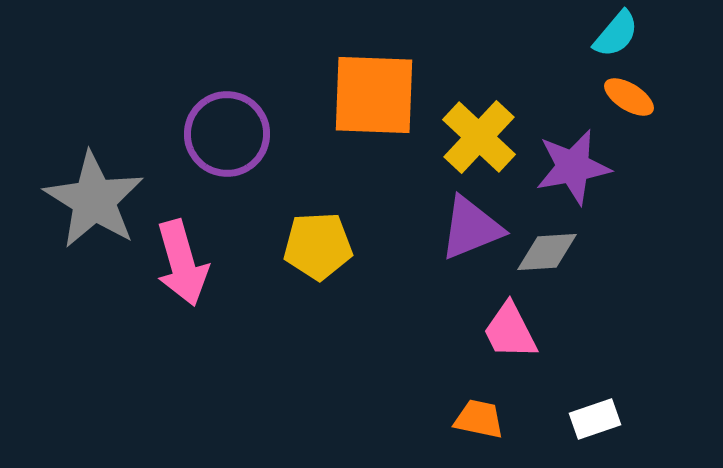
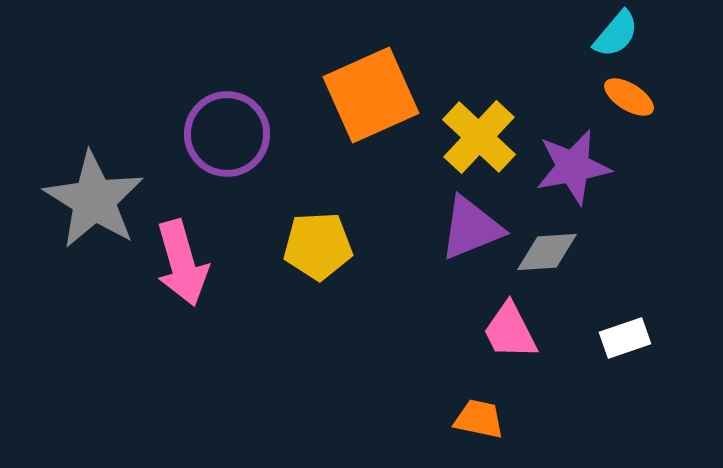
orange square: moved 3 px left; rotated 26 degrees counterclockwise
white rectangle: moved 30 px right, 81 px up
